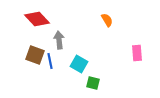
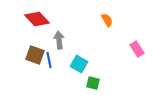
pink rectangle: moved 4 px up; rotated 28 degrees counterclockwise
blue line: moved 1 px left, 1 px up
